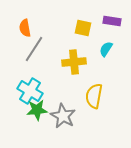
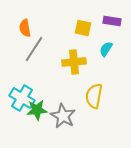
cyan cross: moved 8 px left, 7 px down
